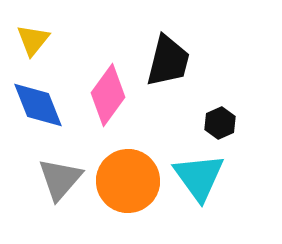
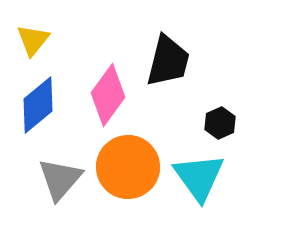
blue diamond: rotated 72 degrees clockwise
orange circle: moved 14 px up
